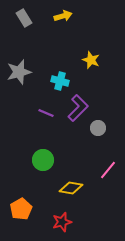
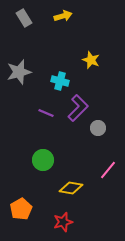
red star: moved 1 px right
